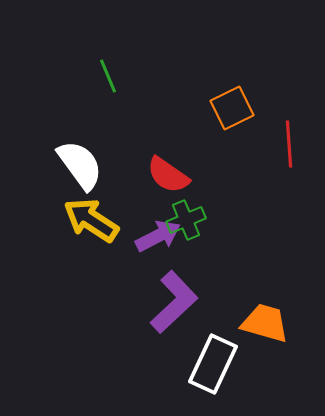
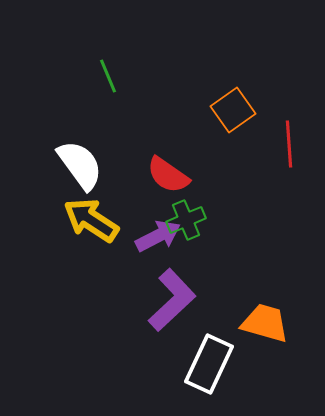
orange square: moved 1 px right, 2 px down; rotated 9 degrees counterclockwise
purple L-shape: moved 2 px left, 2 px up
white rectangle: moved 4 px left
